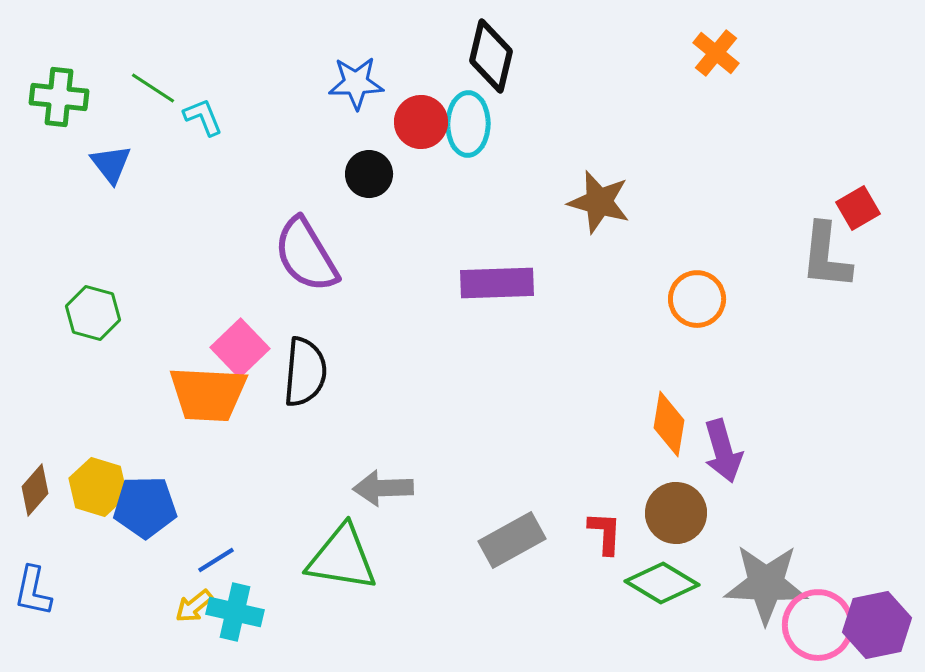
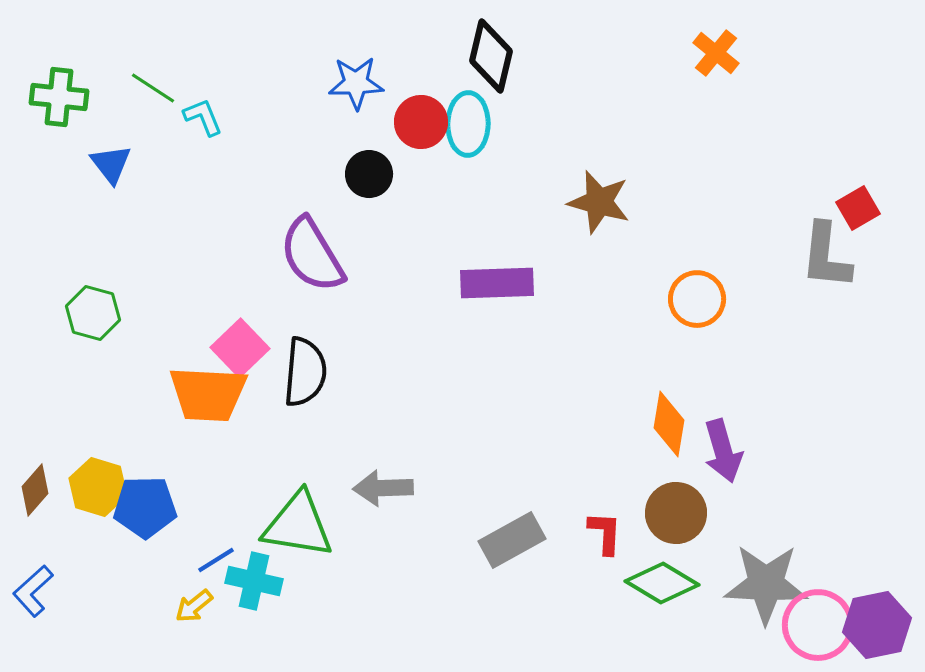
purple semicircle: moved 6 px right
green triangle: moved 44 px left, 33 px up
blue L-shape: rotated 36 degrees clockwise
cyan cross: moved 19 px right, 31 px up
